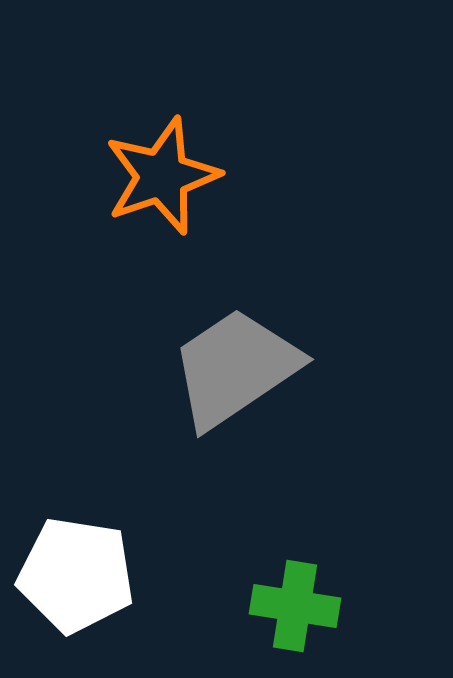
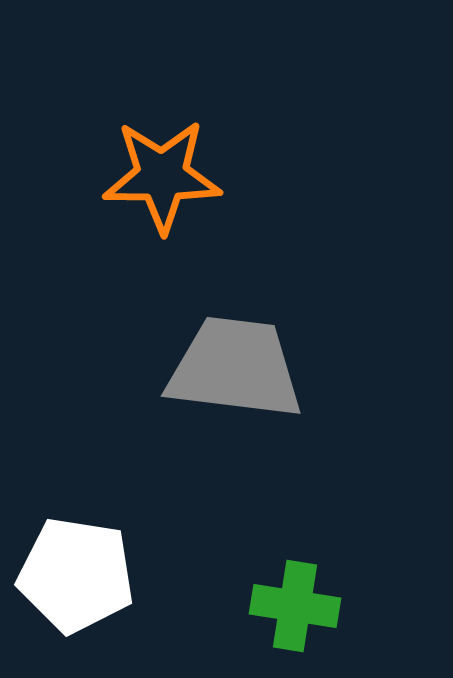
orange star: rotated 19 degrees clockwise
gray trapezoid: rotated 41 degrees clockwise
